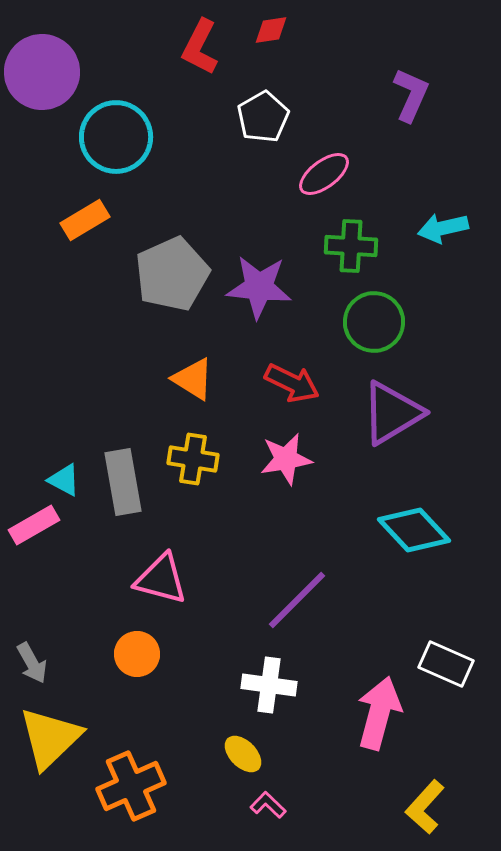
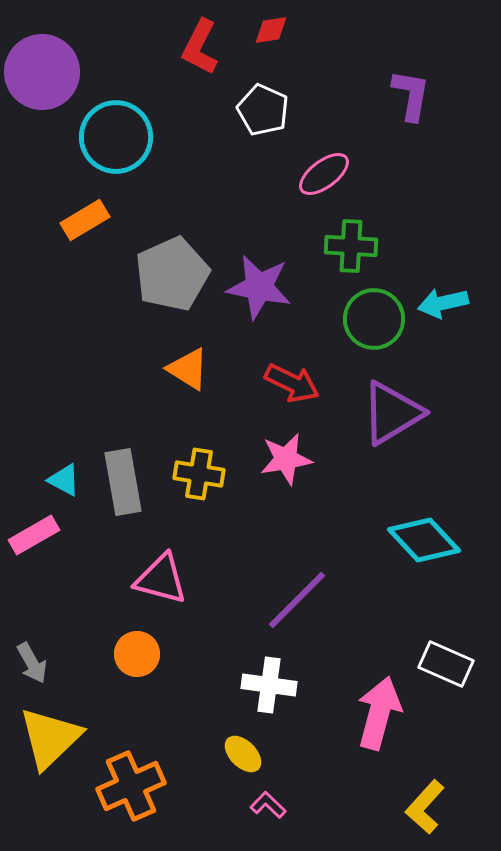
purple L-shape: rotated 14 degrees counterclockwise
white pentagon: moved 7 px up; rotated 18 degrees counterclockwise
cyan arrow: moved 75 px down
purple star: rotated 6 degrees clockwise
green circle: moved 3 px up
orange triangle: moved 5 px left, 10 px up
yellow cross: moved 6 px right, 15 px down
pink rectangle: moved 10 px down
cyan diamond: moved 10 px right, 10 px down
